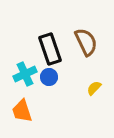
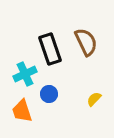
blue circle: moved 17 px down
yellow semicircle: moved 11 px down
